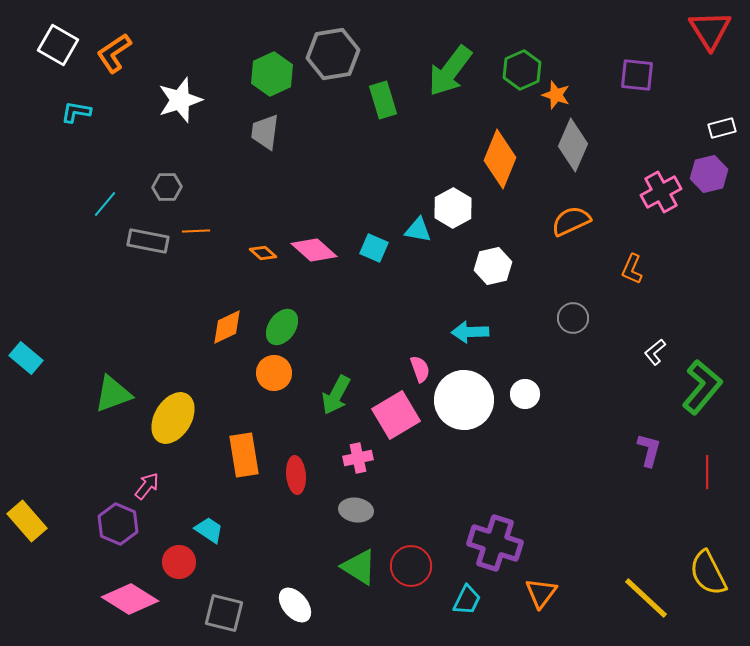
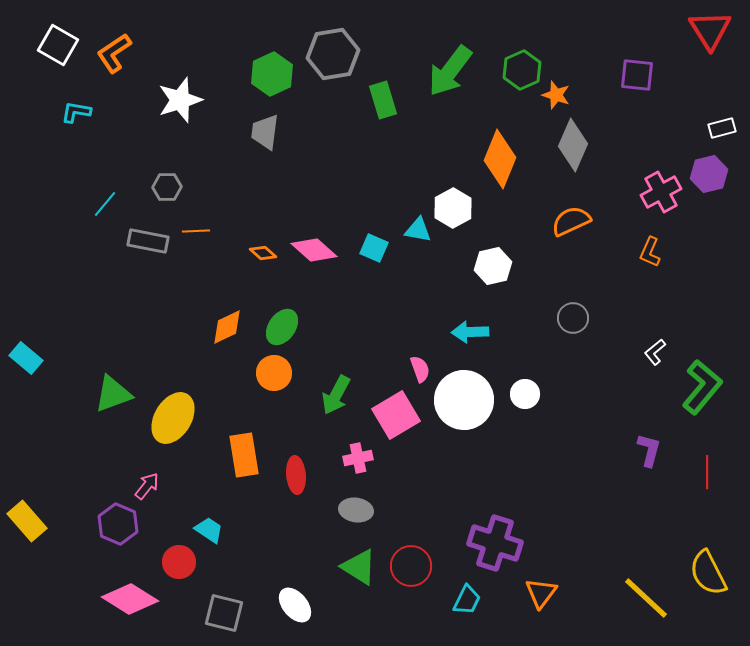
orange L-shape at (632, 269): moved 18 px right, 17 px up
